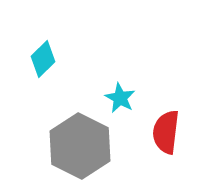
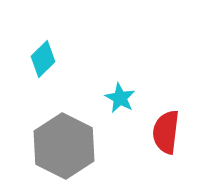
gray hexagon: moved 16 px left
